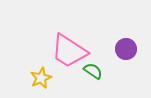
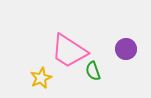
green semicircle: rotated 144 degrees counterclockwise
